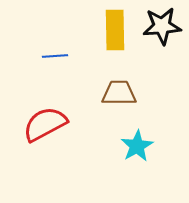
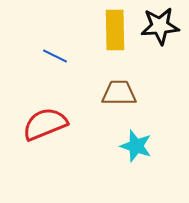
black star: moved 2 px left
blue line: rotated 30 degrees clockwise
red semicircle: rotated 6 degrees clockwise
cyan star: moved 1 px left; rotated 24 degrees counterclockwise
